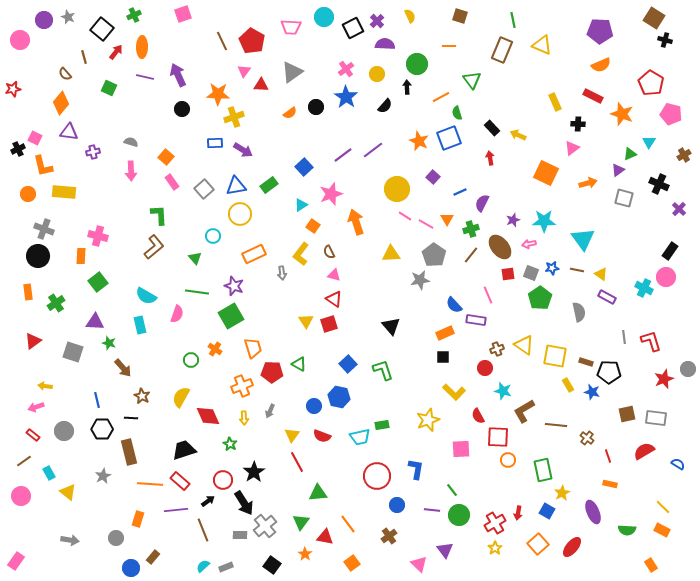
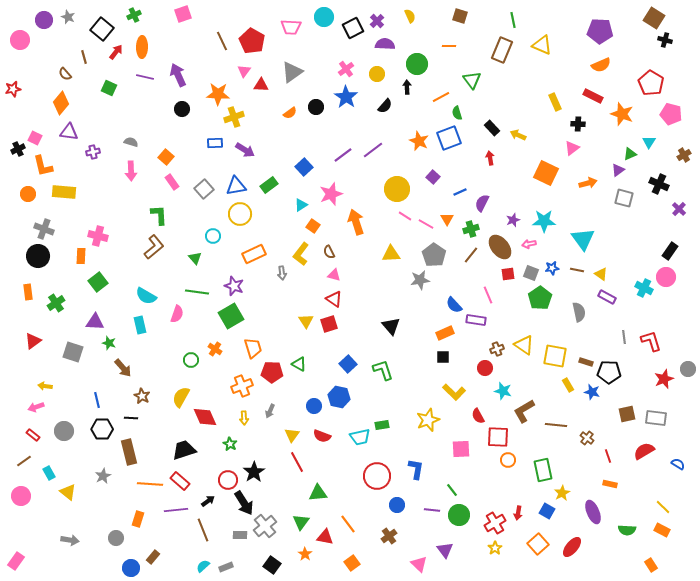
purple arrow at (243, 150): moved 2 px right
red diamond at (208, 416): moved 3 px left, 1 px down
red circle at (223, 480): moved 5 px right
